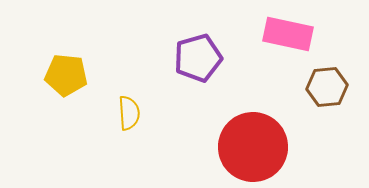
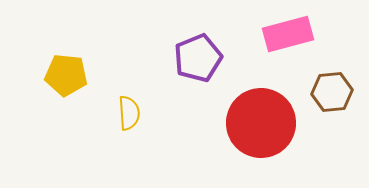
pink rectangle: rotated 27 degrees counterclockwise
purple pentagon: rotated 6 degrees counterclockwise
brown hexagon: moved 5 px right, 5 px down
red circle: moved 8 px right, 24 px up
